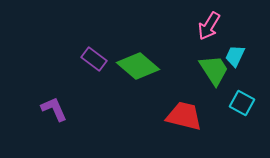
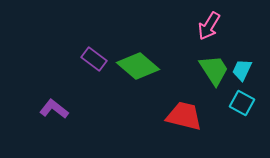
cyan trapezoid: moved 7 px right, 14 px down
purple L-shape: rotated 28 degrees counterclockwise
